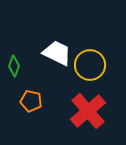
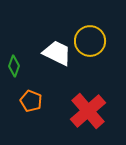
yellow circle: moved 24 px up
orange pentagon: rotated 10 degrees clockwise
